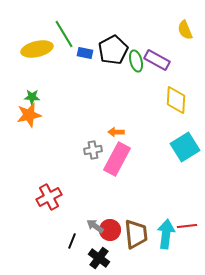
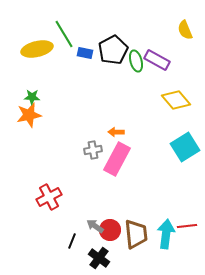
yellow diamond: rotated 44 degrees counterclockwise
